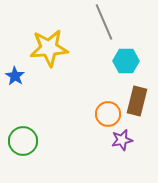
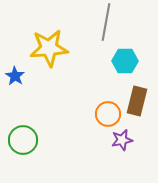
gray line: moved 2 px right; rotated 33 degrees clockwise
cyan hexagon: moved 1 px left
green circle: moved 1 px up
